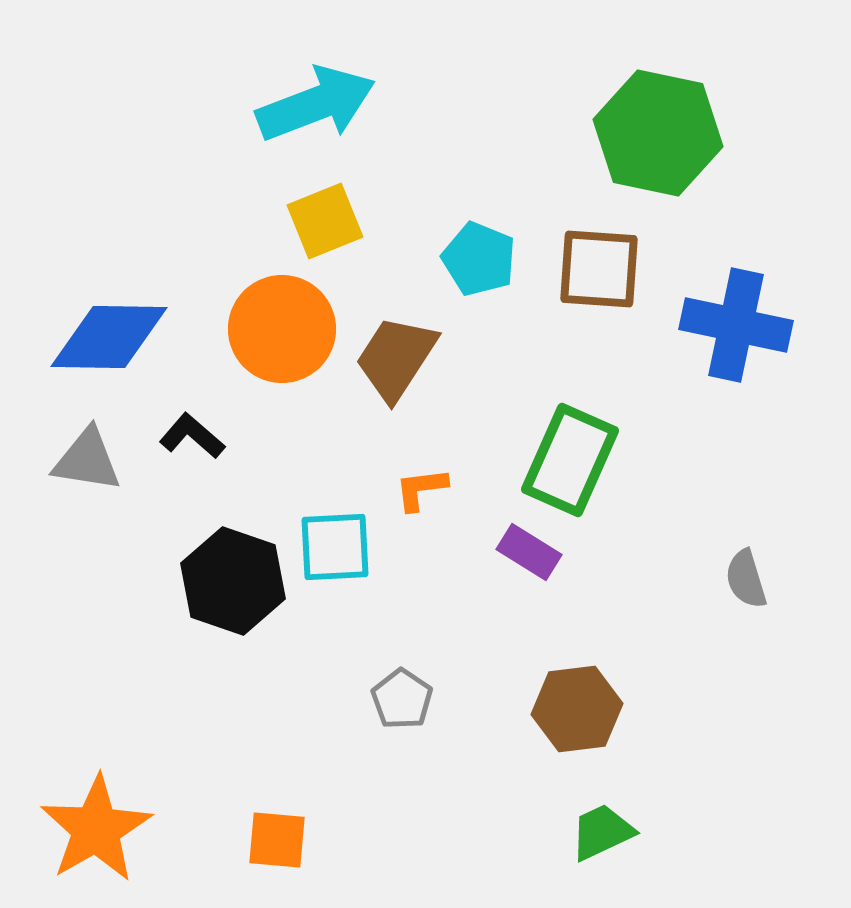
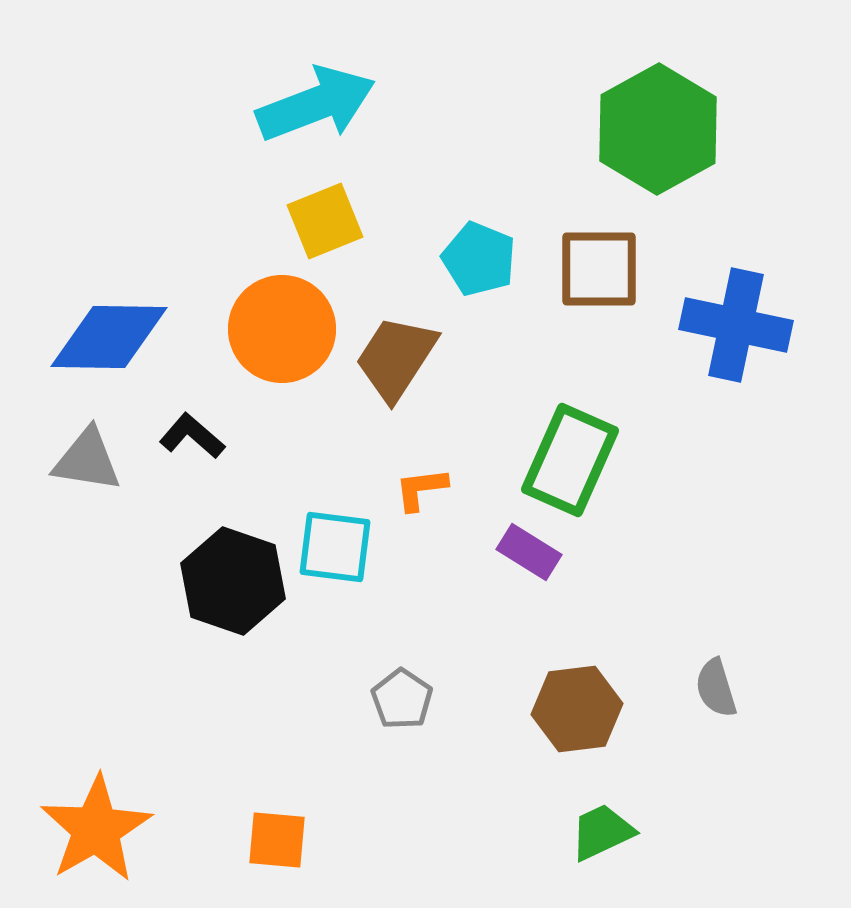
green hexagon: moved 4 px up; rotated 19 degrees clockwise
brown square: rotated 4 degrees counterclockwise
cyan square: rotated 10 degrees clockwise
gray semicircle: moved 30 px left, 109 px down
